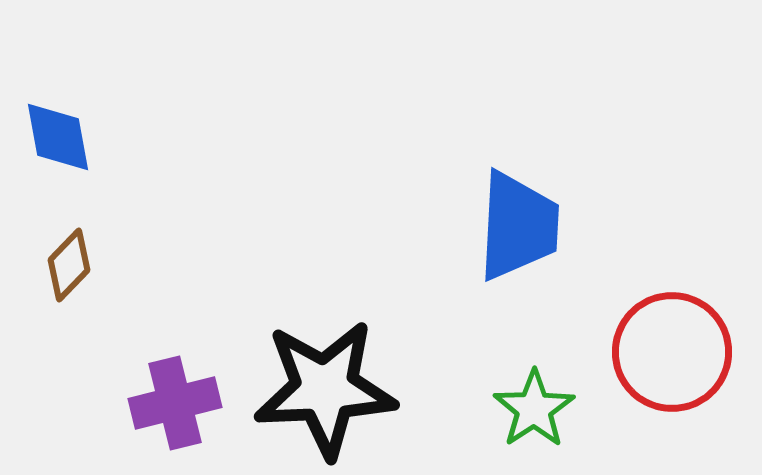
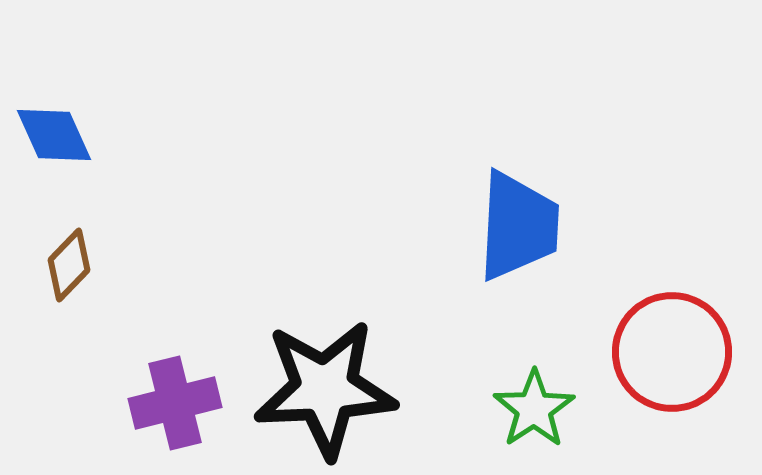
blue diamond: moved 4 px left, 2 px up; rotated 14 degrees counterclockwise
